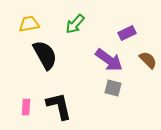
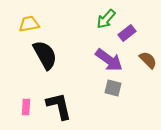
green arrow: moved 31 px right, 5 px up
purple rectangle: rotated 12 degrees counterclockwise
